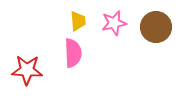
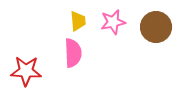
pink star: moved 1 px left, 1 px up
red star: moved 1 px left, 1 px down
